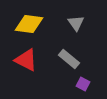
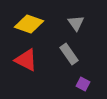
yellow diamond: rotated 12 degrees clockwise
gray rectangle: moved 5 px up; rotated 15 degrees clockwise
